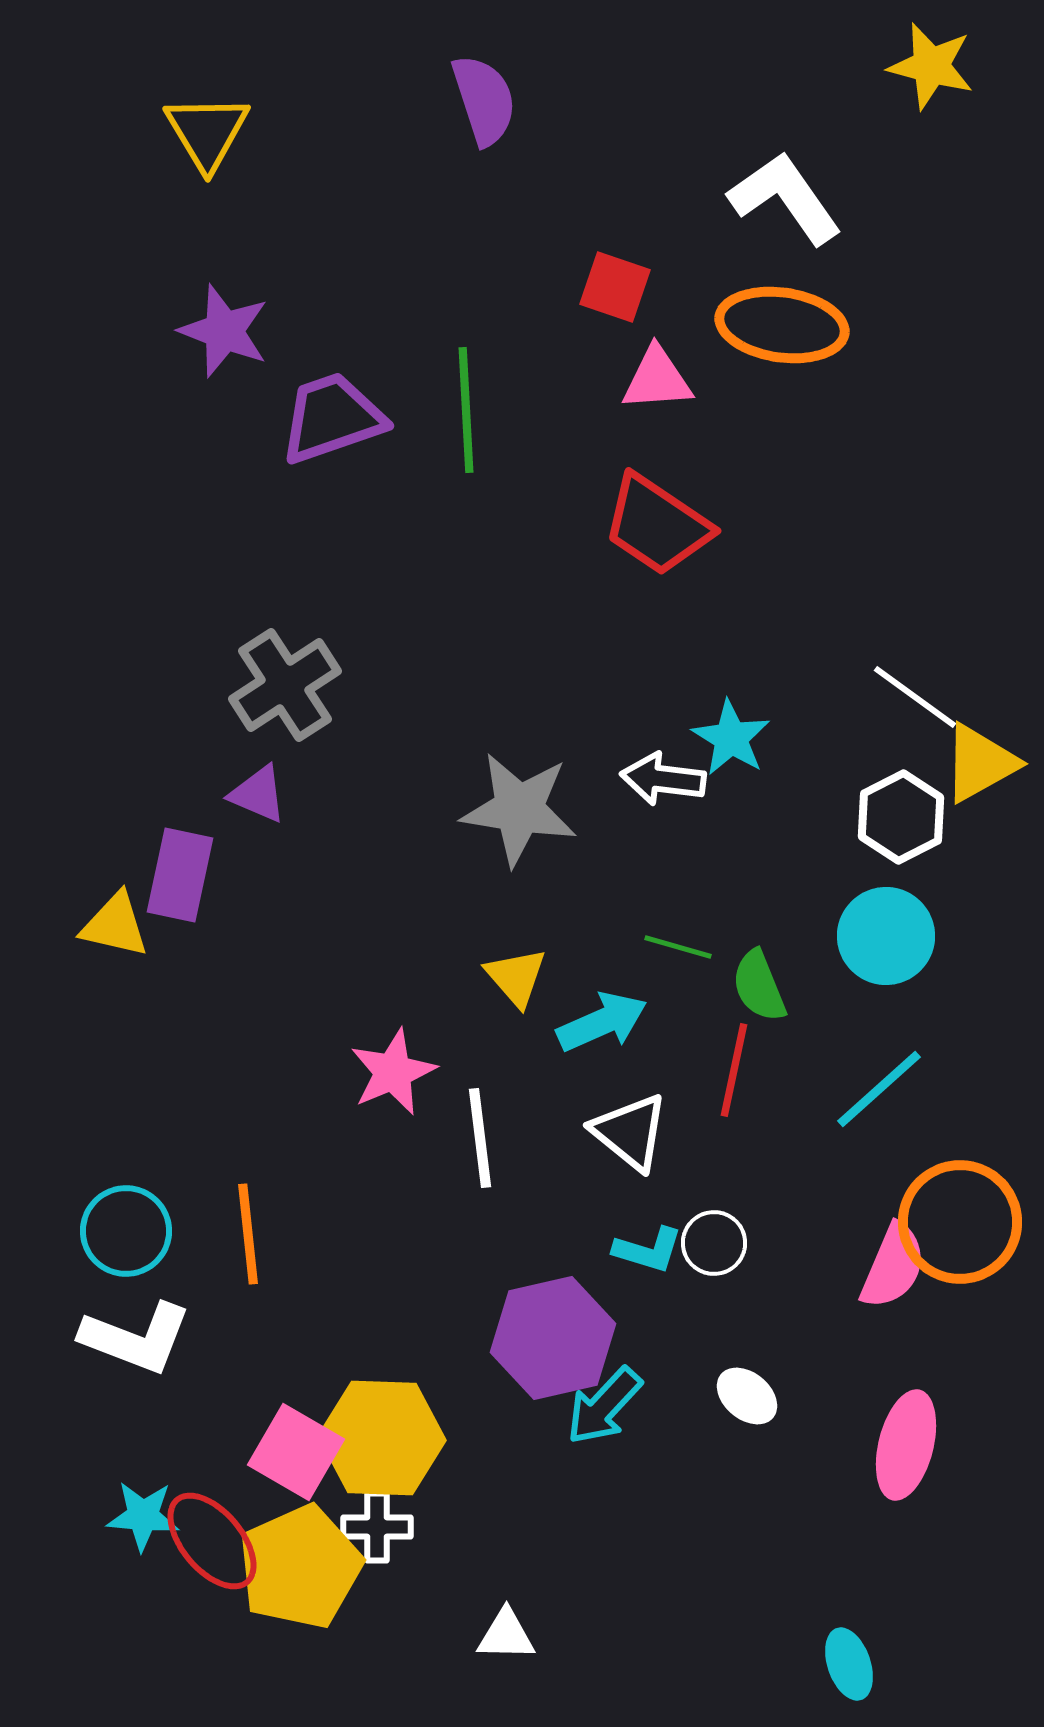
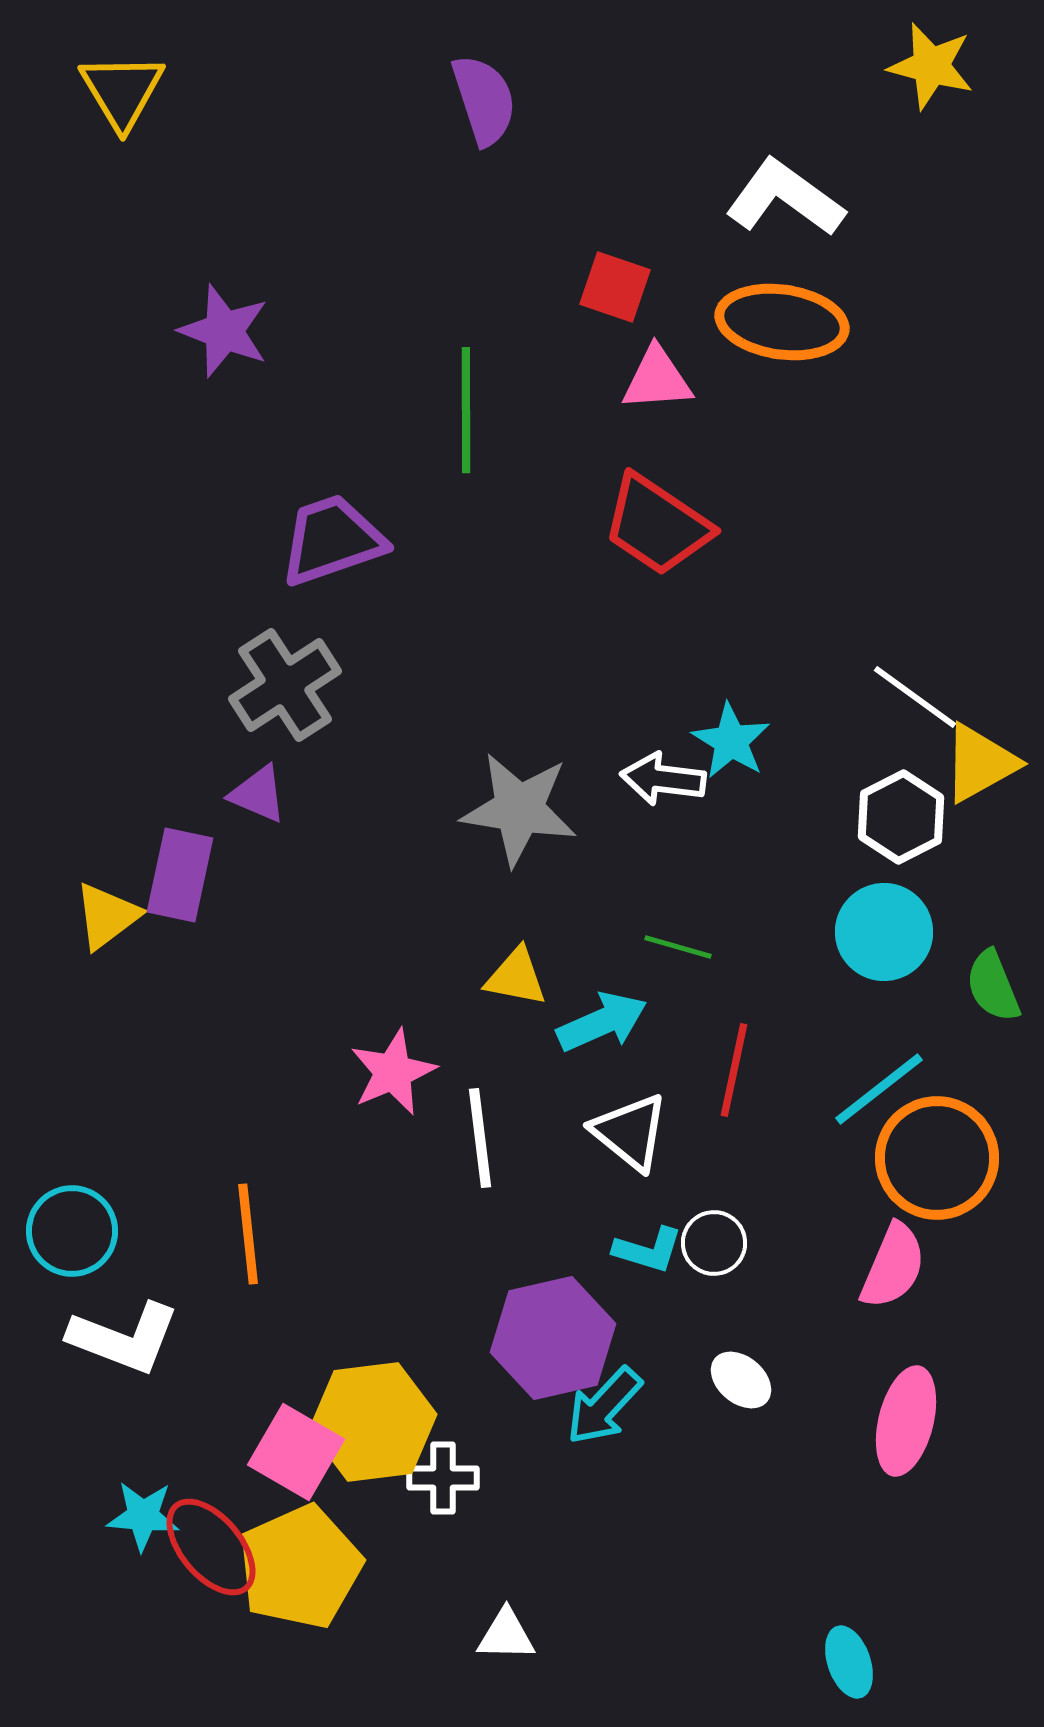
yellow triangle at (207, 132): moved 85 px left, 41 px up
white L-shape at (785, 198): rotated 19 degrees counterclockwise
orange ellipse at (782, 325): moved 3 px up
green line at (466, 410): rotated 3 degrees clockwise
purple trapezoid at (332, 418): moved 122 px down
cyan star at (731, 738): moved 3 px down
yellow triangle at (115, 925): moved 8 px left, 9 px up; rotated 50 degrees counterclockwise
cyan circle at (886, 936): moved 2 px left, 4 px up
yellow triangle at (516, 977): rotated 38 degrees counterclockwise
green semicircle at (759, 986): moved 234 px right
cyan line at (879, 1089): rotated 4 degrees clockwise
orange circle at (960, 1222): moved 23 px left, 64 px up
cyan circle at (126, 1231): moved 54 px left
white L-shape at (136, 1338): moved 12 px left
white ellipse at (747, 1396): moved 6 px left, 16 px up
yellow hexagon at (382, 1438): moved 9 px left, 16 px up; rotated 9 degrees counterclockwise
pink ellipse at (906, 1445): moved 24 px up
white cross at (377, 1527): moved 66 px right, 49 px up
red ellipse at (212, 1541): moved 1 px left, 6 px down
cyan ellipse at (849, 1664): moved 2 px up
